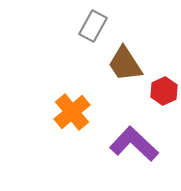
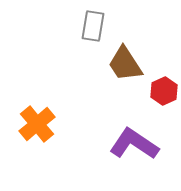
gray rectangle: rotated 20 degrees counterclockwise
orange cross: moved 35 px left, 12 px down
purple L-shape: rotated 9 degrees counterclockwise
